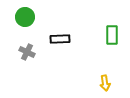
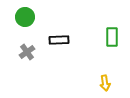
green rectangle: moved 2 px down
black rectangle: moved 1 px left, 1 px down
gray cross: rotated 28 degrees clockwise
